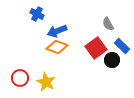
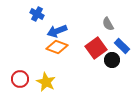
red circle: moved 1 px down
